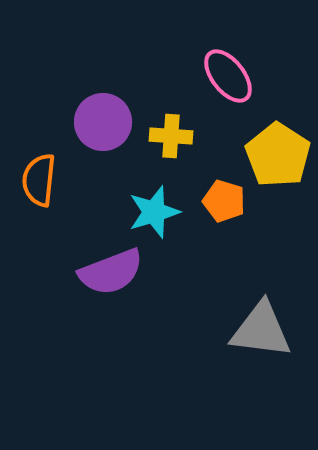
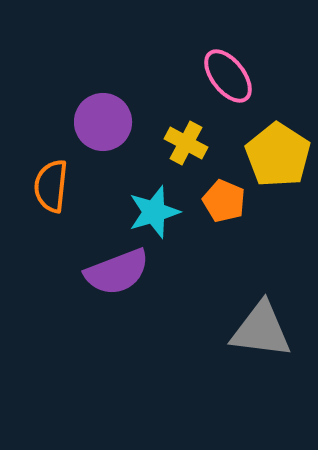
yellow cross: moved 15 px right, 7 px down; rotated 24 degrees clockwise
orange semicircle: moved 12 px right, 6 px down
orange pentagon: rotated 6 degrees clockwise
purple semicircle: moved 6 px right
